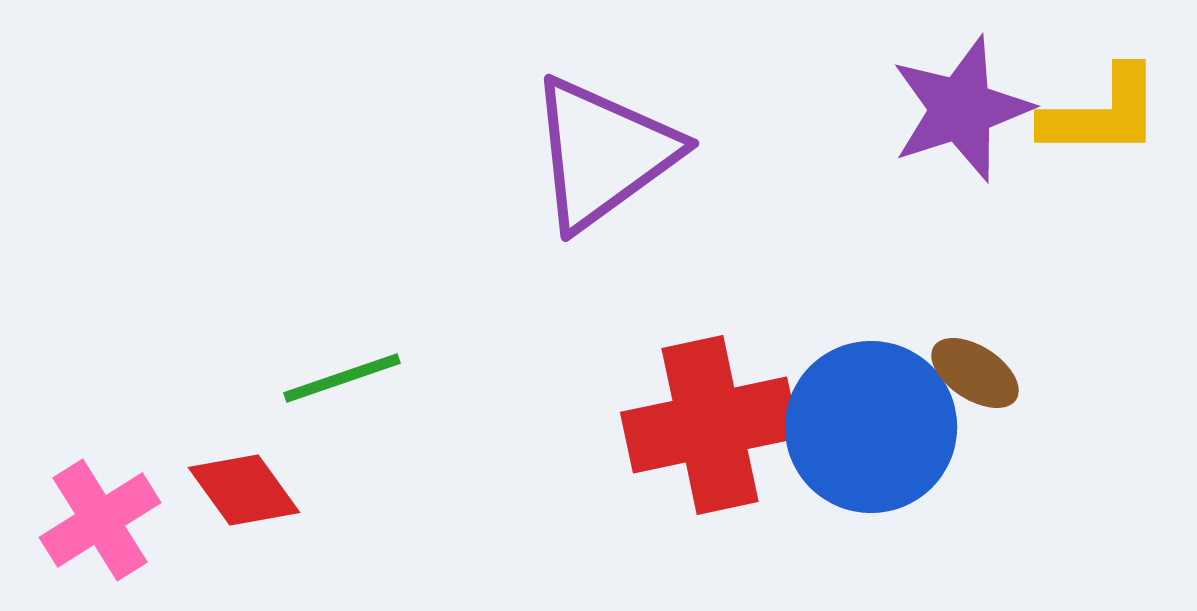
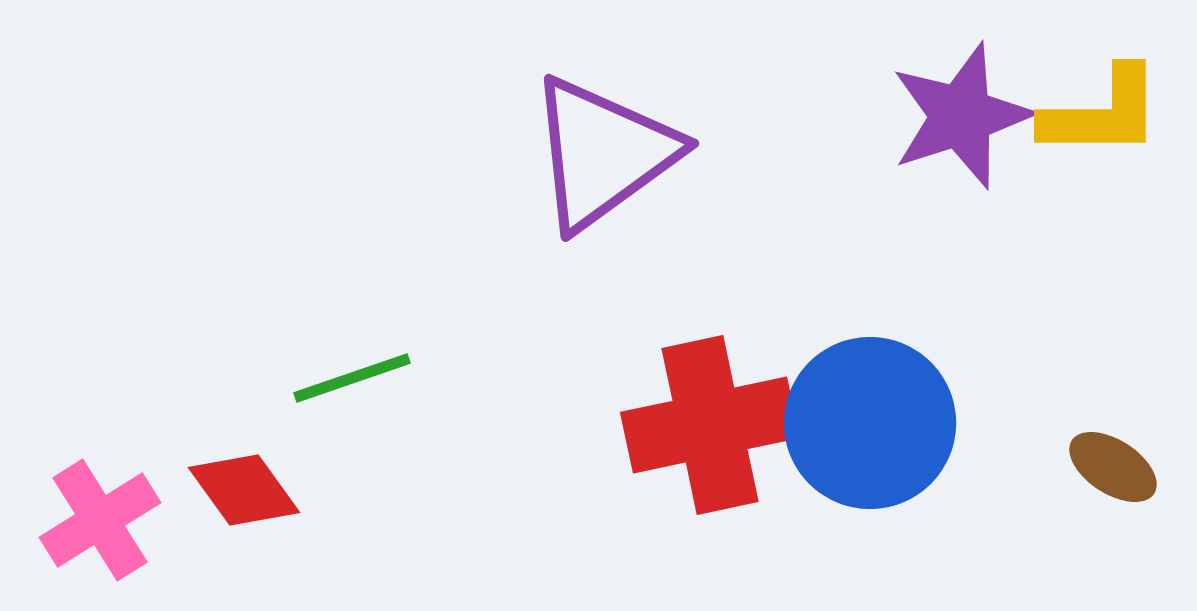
purple star: moved 7 px down
brown ellipse: moved 138 px right, 94 px down
green line: moved 10 px right
blue circle: moved 1 px left, 4 px up
